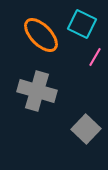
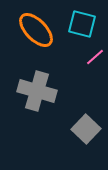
cyan square: rotated 12 degrees counterclockwise
orange ellipse: moved 5 px left, 5 px up
pink line: rotated 18 degrees clockwise
